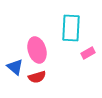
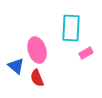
pink rectangle: moved 2 px left
blue triangle: moved 1 px right, 1 px up
red semicircle: moved 1 px down; rotated 84 degrees clockwise
